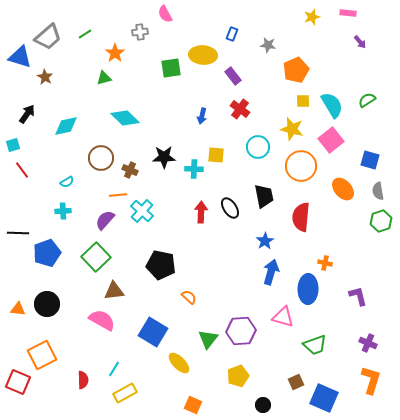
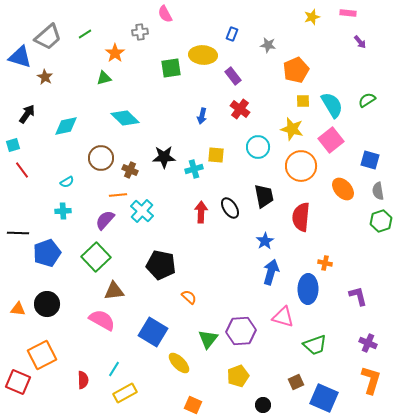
cyan cross at (194, 169): rotated 18 degrees counterclockwise
